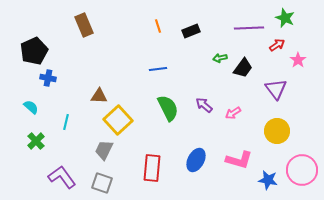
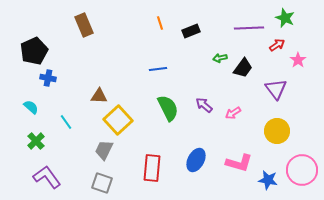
orange line: moved 2 px right, 3 px up
cyan line: rotated 49 degrees counterclockwise
pink L-shape: moved 3 px down
purple L-shape: moved 15 px left
